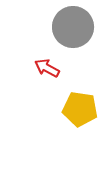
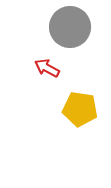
gray circle: moved 3 px left
